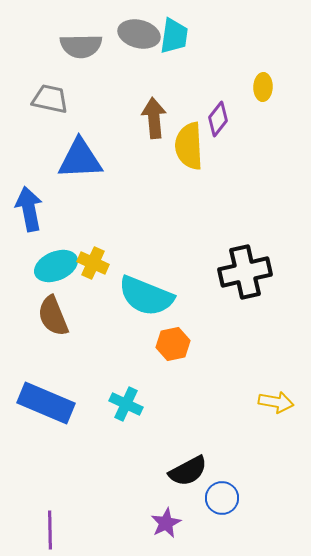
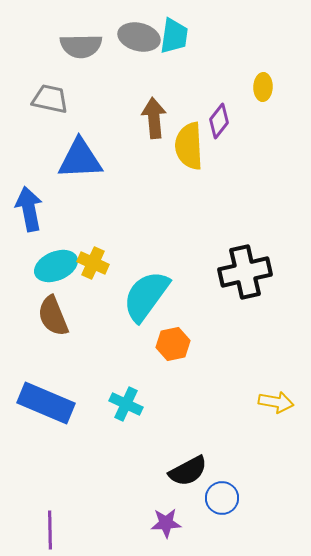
gray ellipse: moved 3 px down
purple diamond: moved 1 px right, 2 px down
cyan semicircle: rotated 104 degrees clockwise
purple star: rotated 24 degrees clockwise
